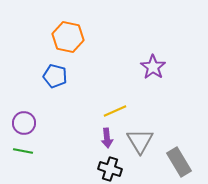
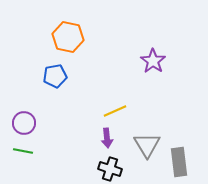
purple star: moved 6 px up
blue pentagon: rotated 25 degrees counterclockwise
gray triangle: moved 7 px right, 4 px down
gray rectangle: rotated 24 degrees clockwise
